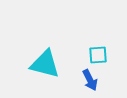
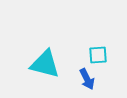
blue arrow: moved 3 px left, 1 px up
